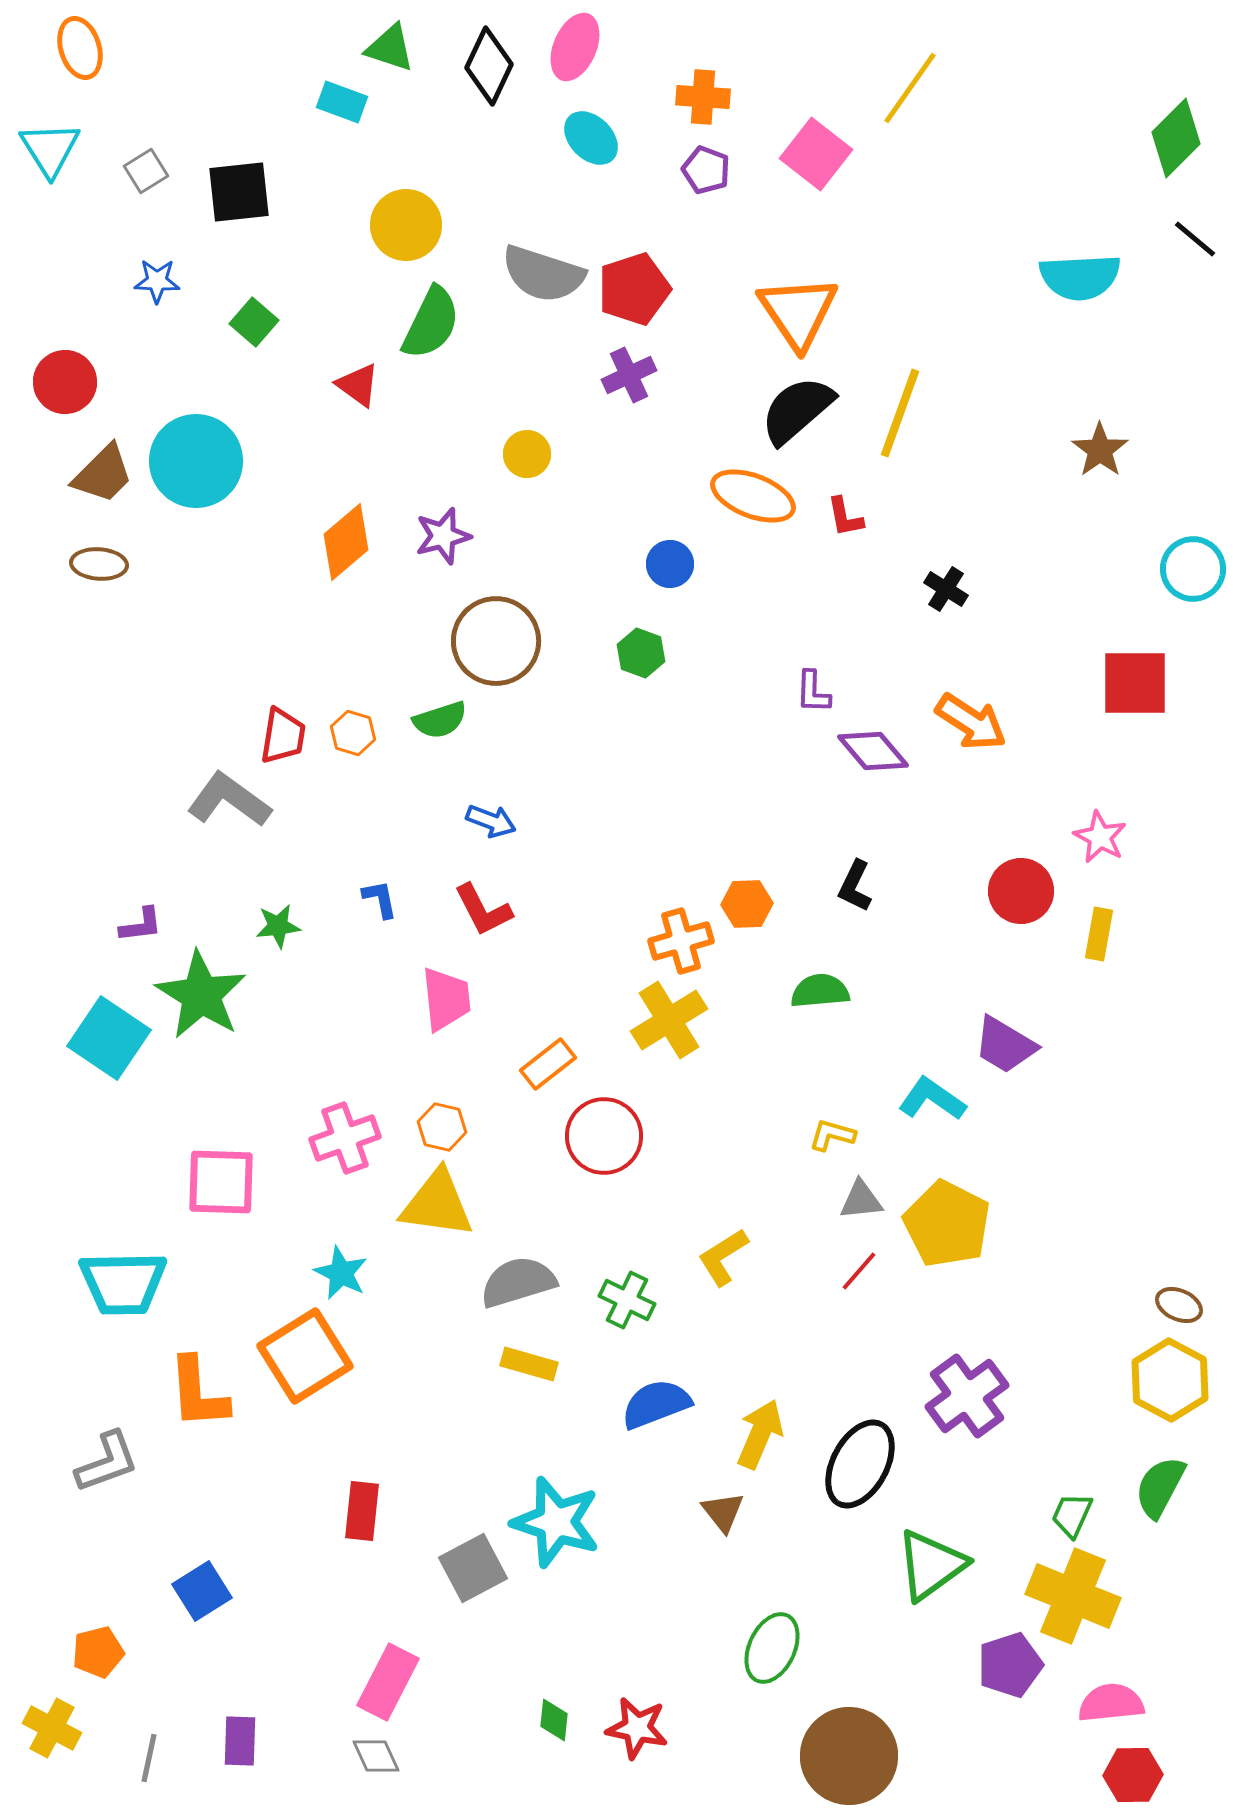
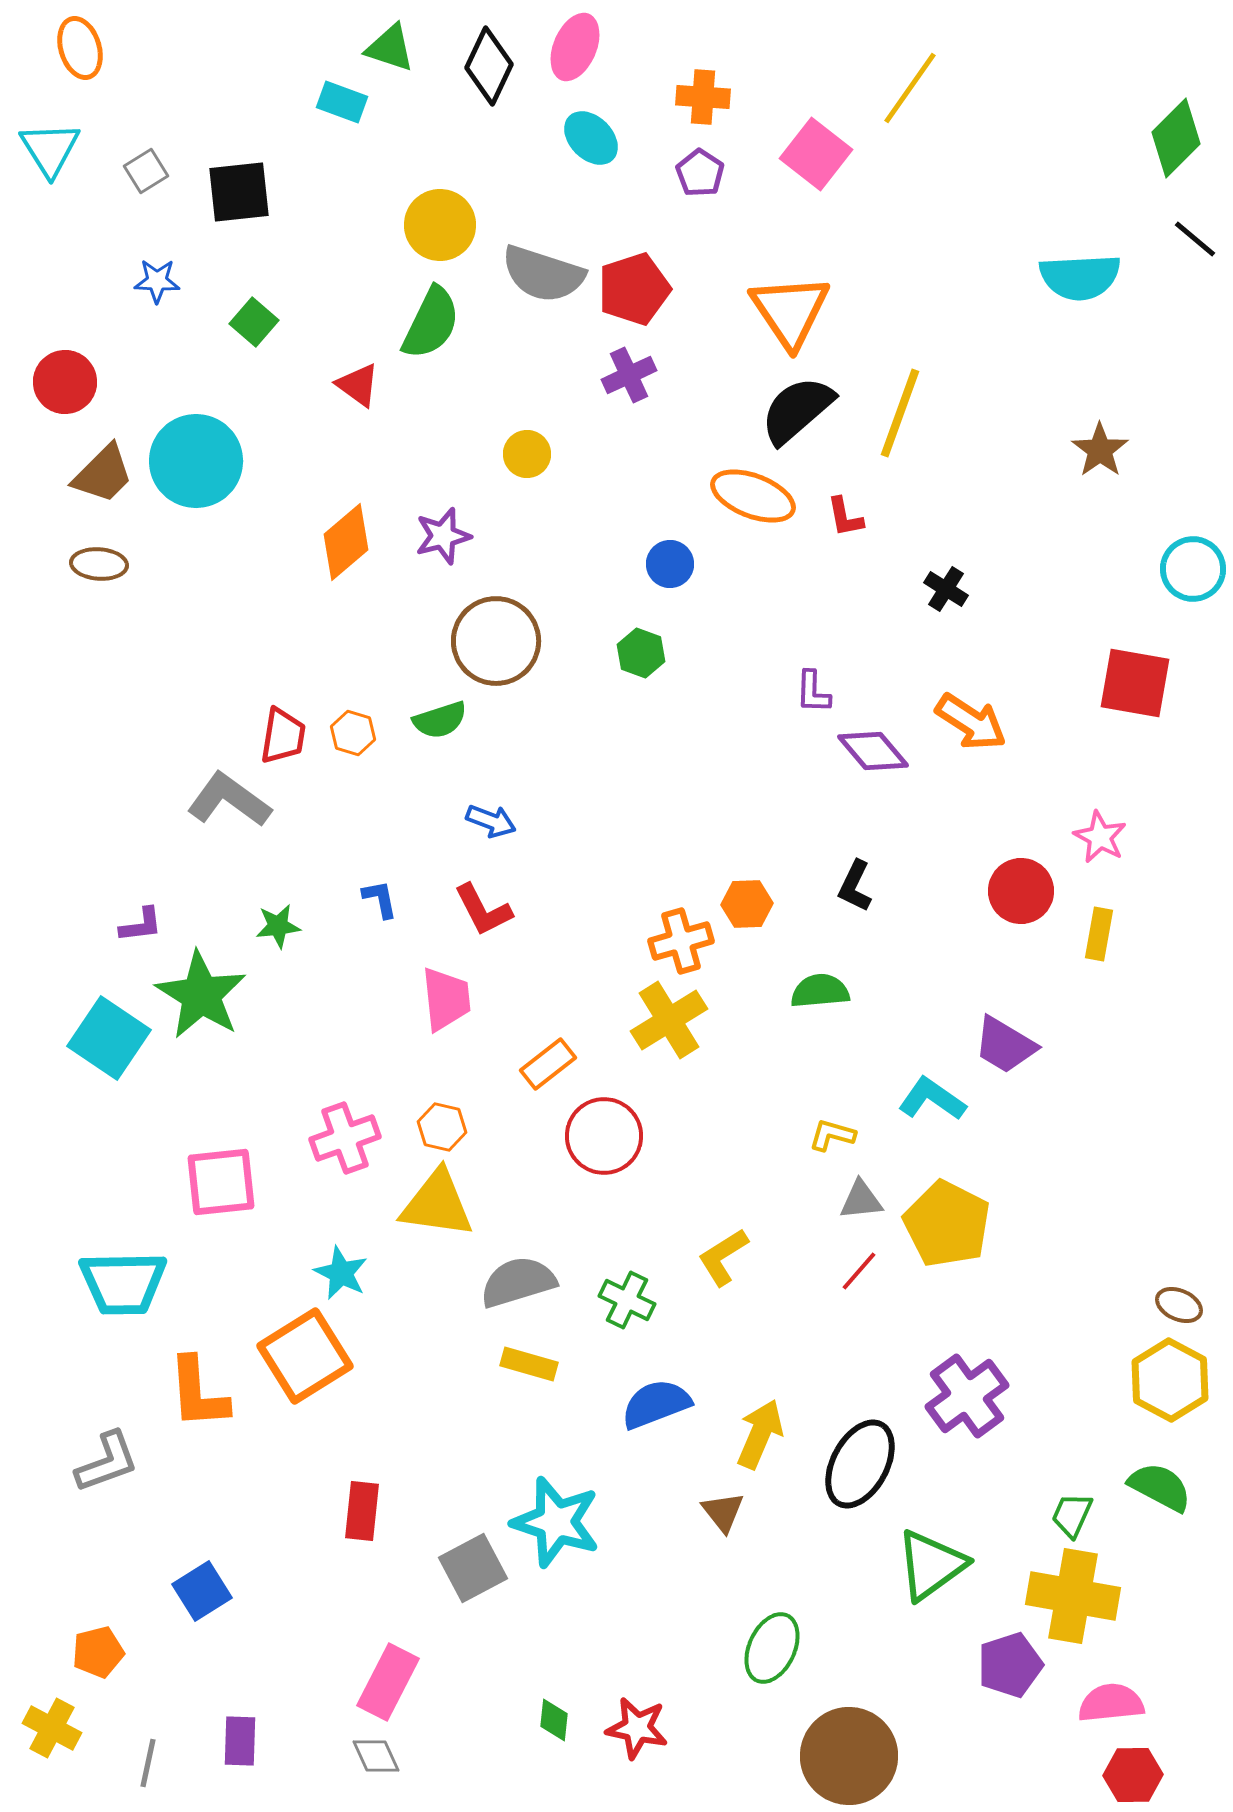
purple pentagon at (706, 170): moved 6 px left, 3 px down; rotated 12 degrees clockwise
yellow circle at (406, 225): moved 34 px right
orange triangle at (798, 312): moved 8 px left, 1 px up
red square at (1135, 683): rotated 10 degrees clockwise
pink square at (221, 1182): rotated 8 degrees counterclockwise
green semicircle at (1160, 1487): rotated 90 degrees clockwise
yellow cross at (1073, 1596): rotated 12 degrees counterclockwise
gray line at (149, 1758): moved 1 px left, 5 px down
